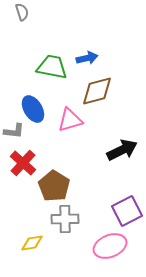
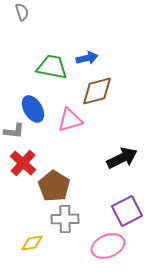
black arrow: moved 8 px down
pink ellipse: moved 2 px left
